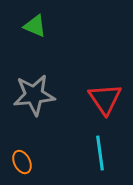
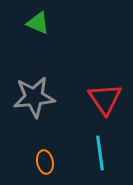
green triangle: moved 3 px right, 3 px up
gray star: moved 2 px down
orange ellipse: moved 23 px right; rotated 15 degrees clockwise
